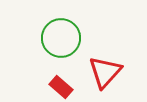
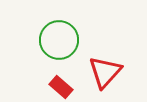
green circle: moved 2 px left, 2 px down
